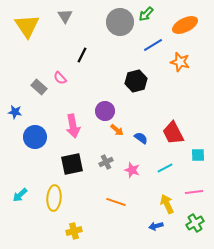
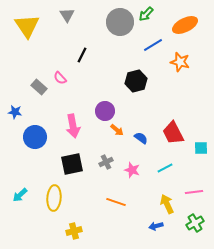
gray triangle: moved 2 px right, 1 px up
cyan square: moved 3 px right, 7 px up
